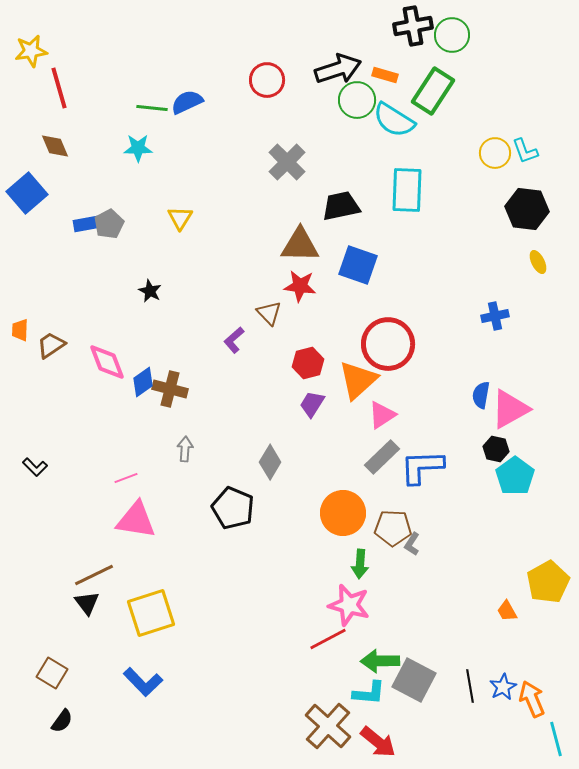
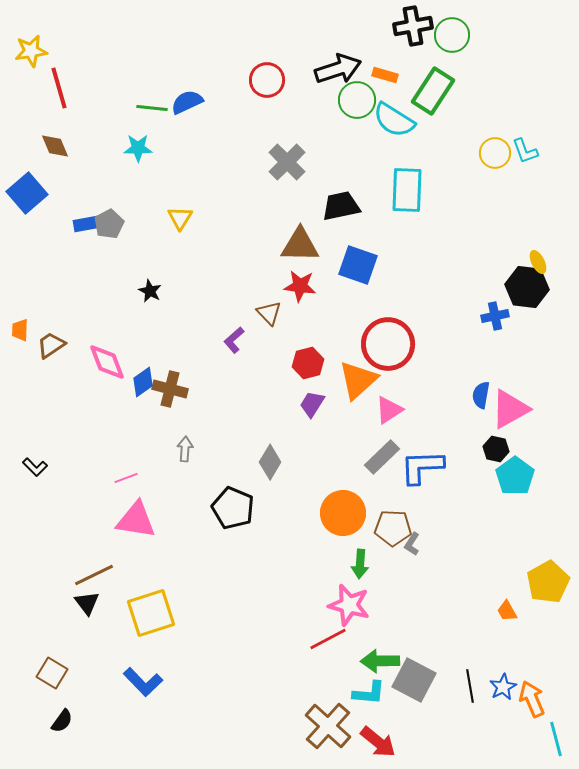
black hexagon at (527, 209): moved 78 px down
pink triangle at (382, 415): moved 7 px right, 5 px up
